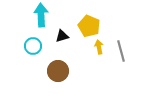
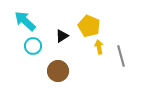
cyan arrow: moved 16 px left, 6 px down; rotated 45 degrees counterclockwise
black triangle: rotated 16 degrees counterclockwise
gray line: moved 5 px down
